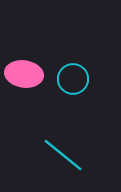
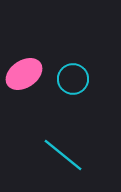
pink ellipse: rotated 42 degrees counterclockwise
